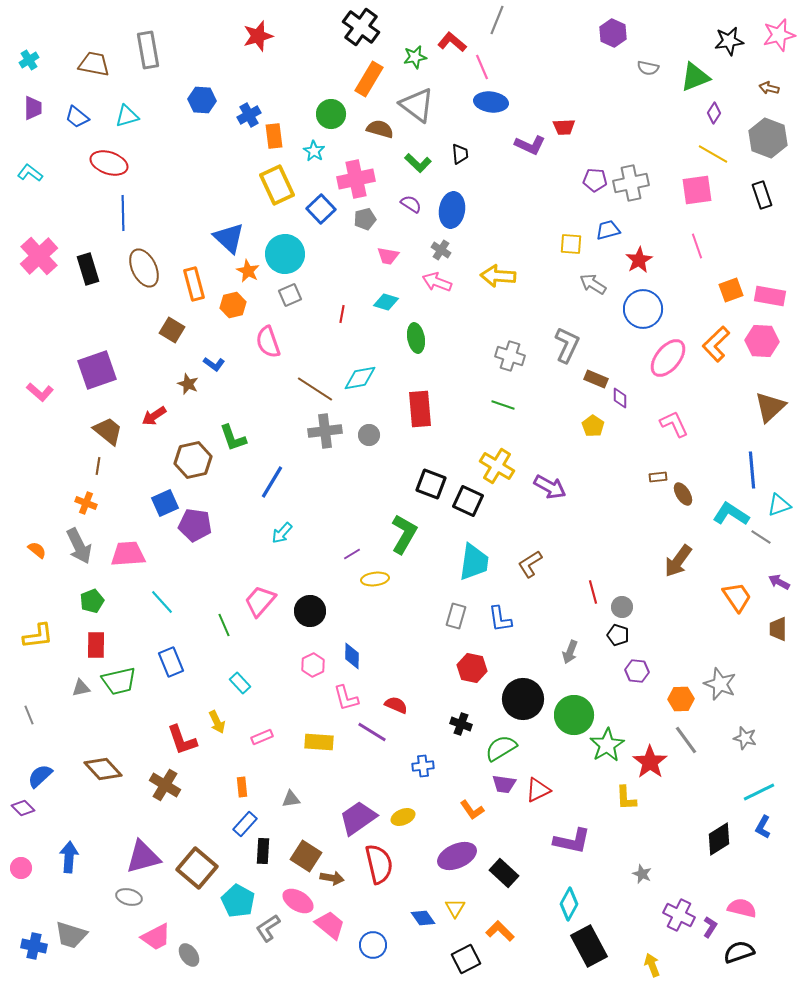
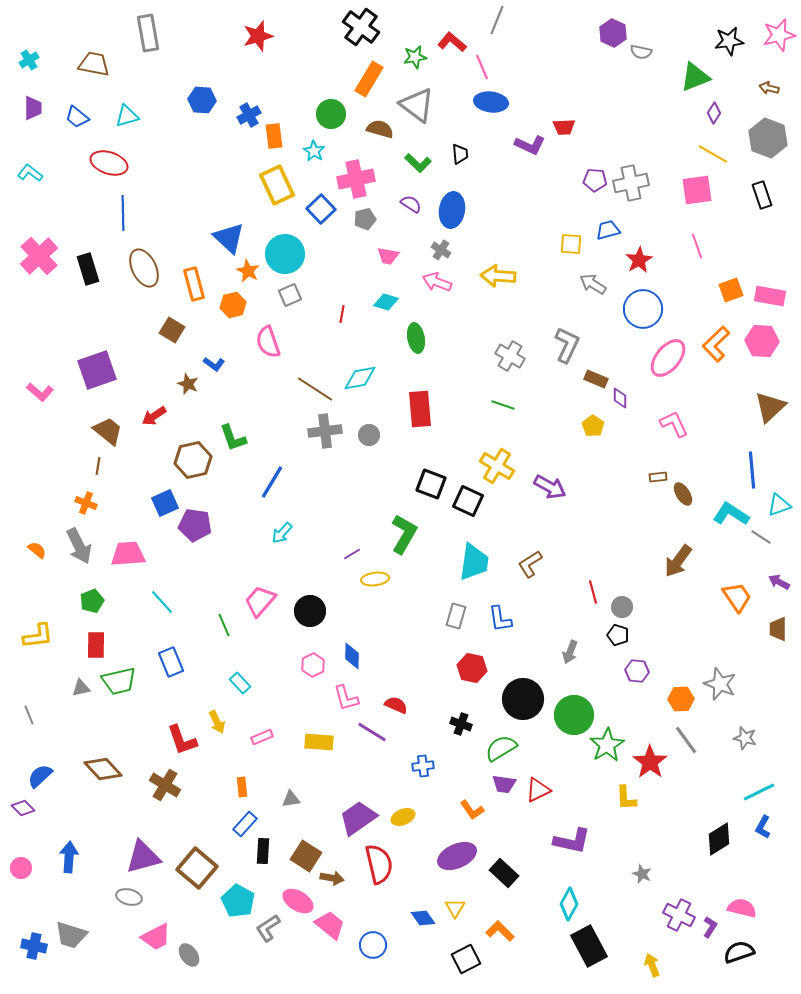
gray rectangle at (148, 50): moved 17 px up
gray semicircle at (648, 68): moved 7 px left, 16 px up
gray cross at (510, 356): rotated 12 degrees clockwise
